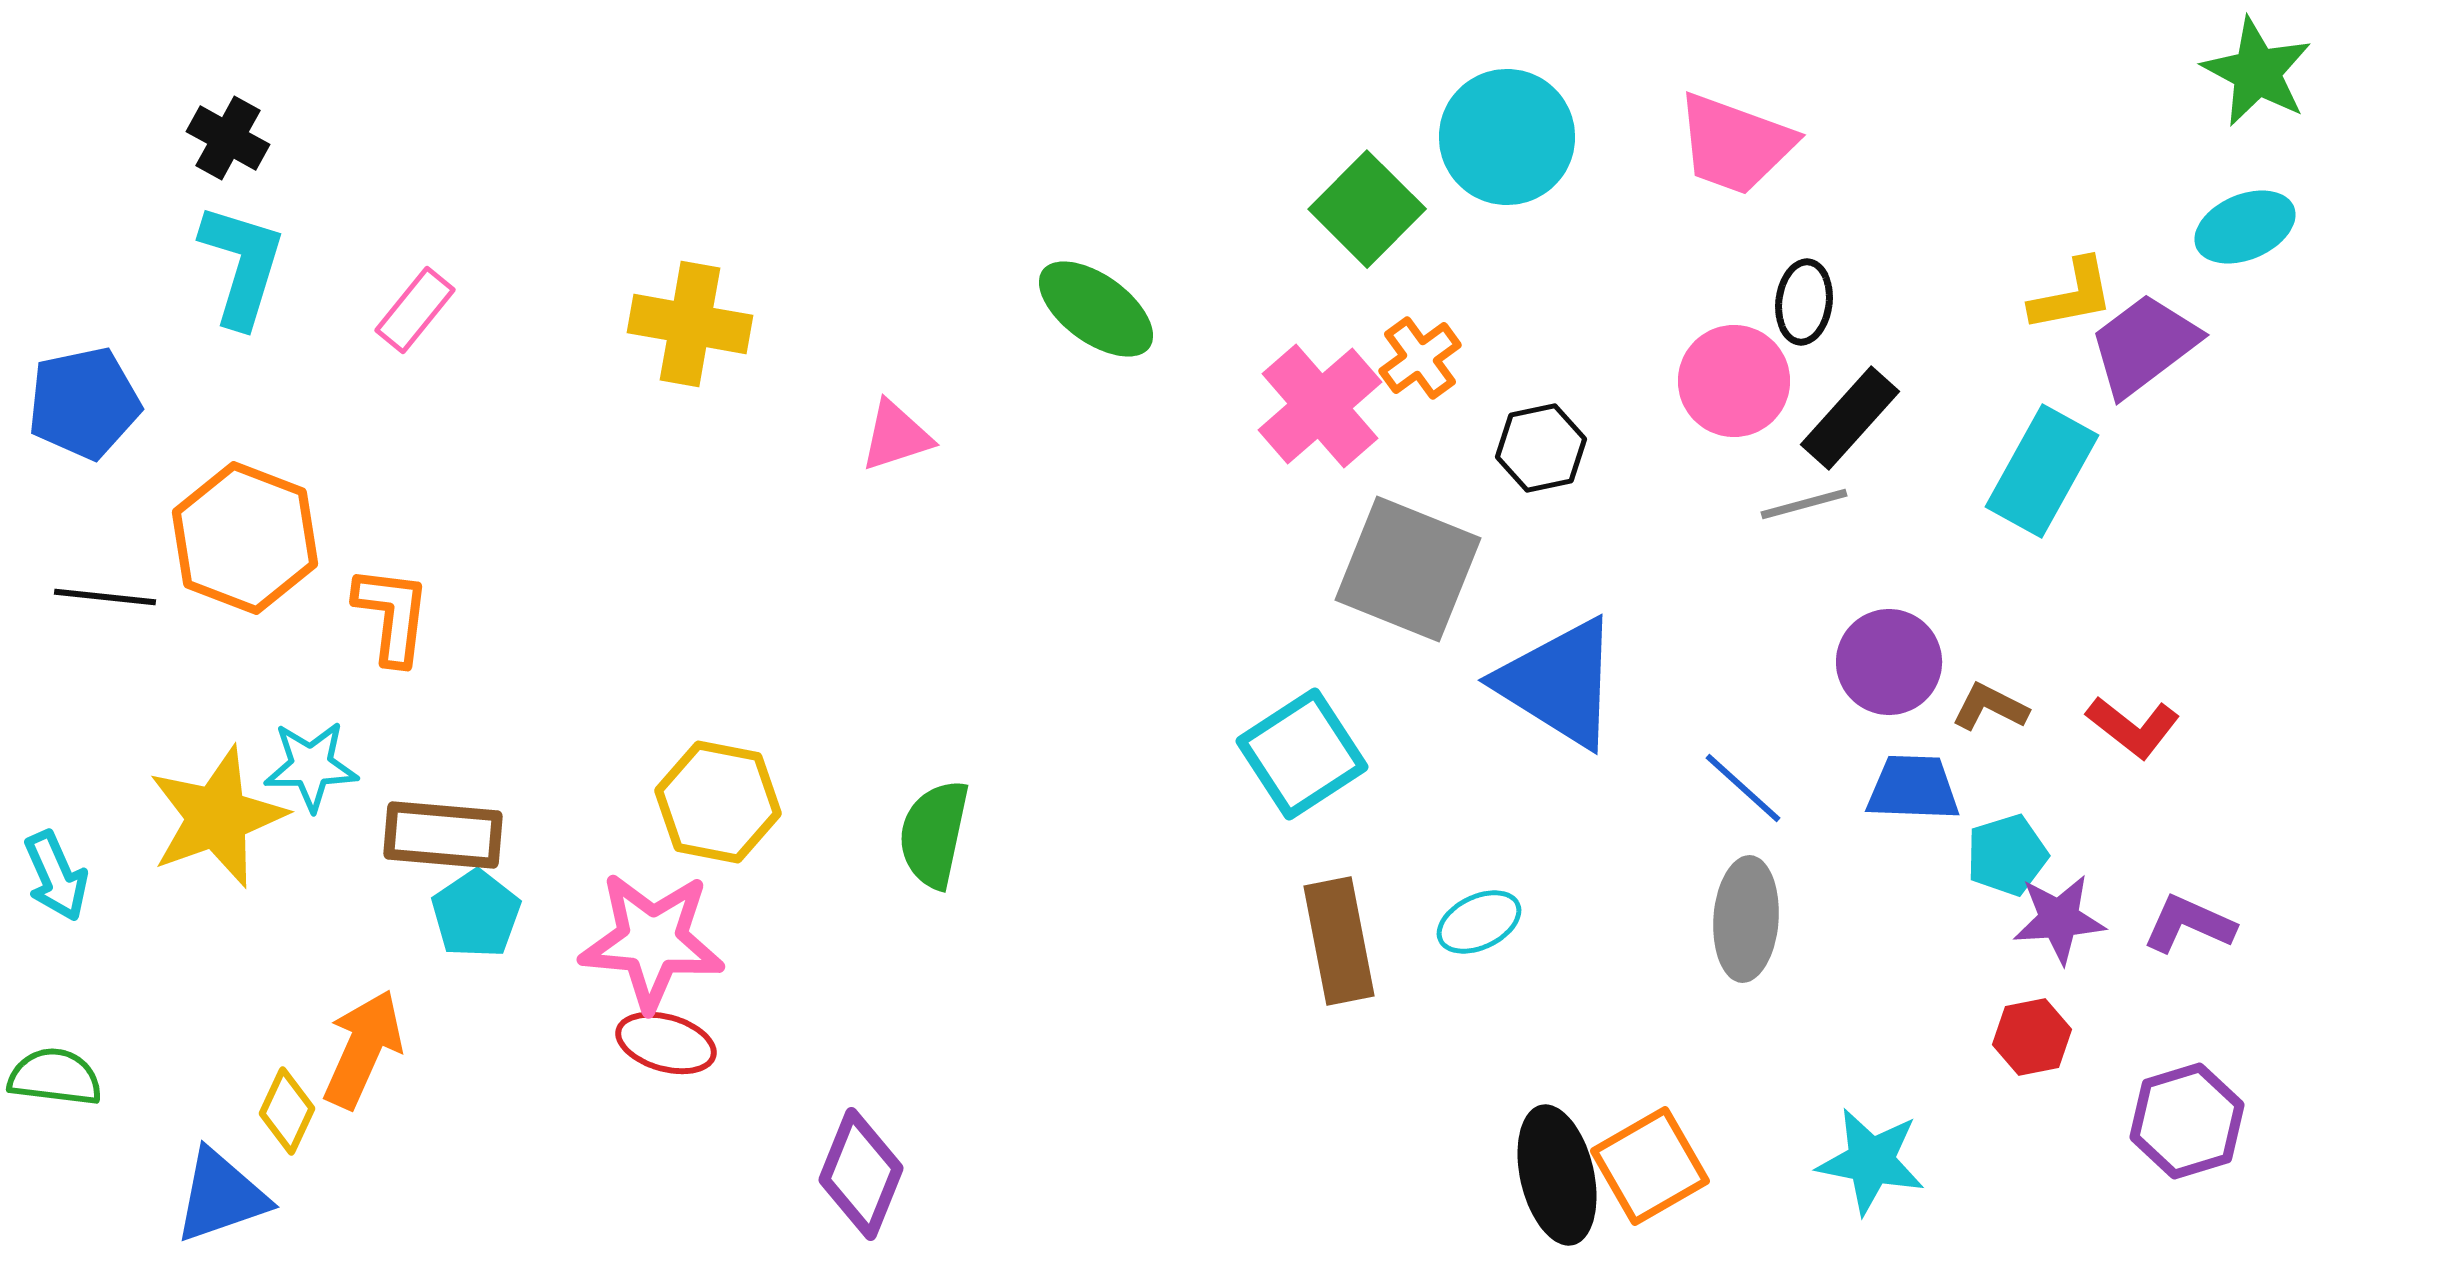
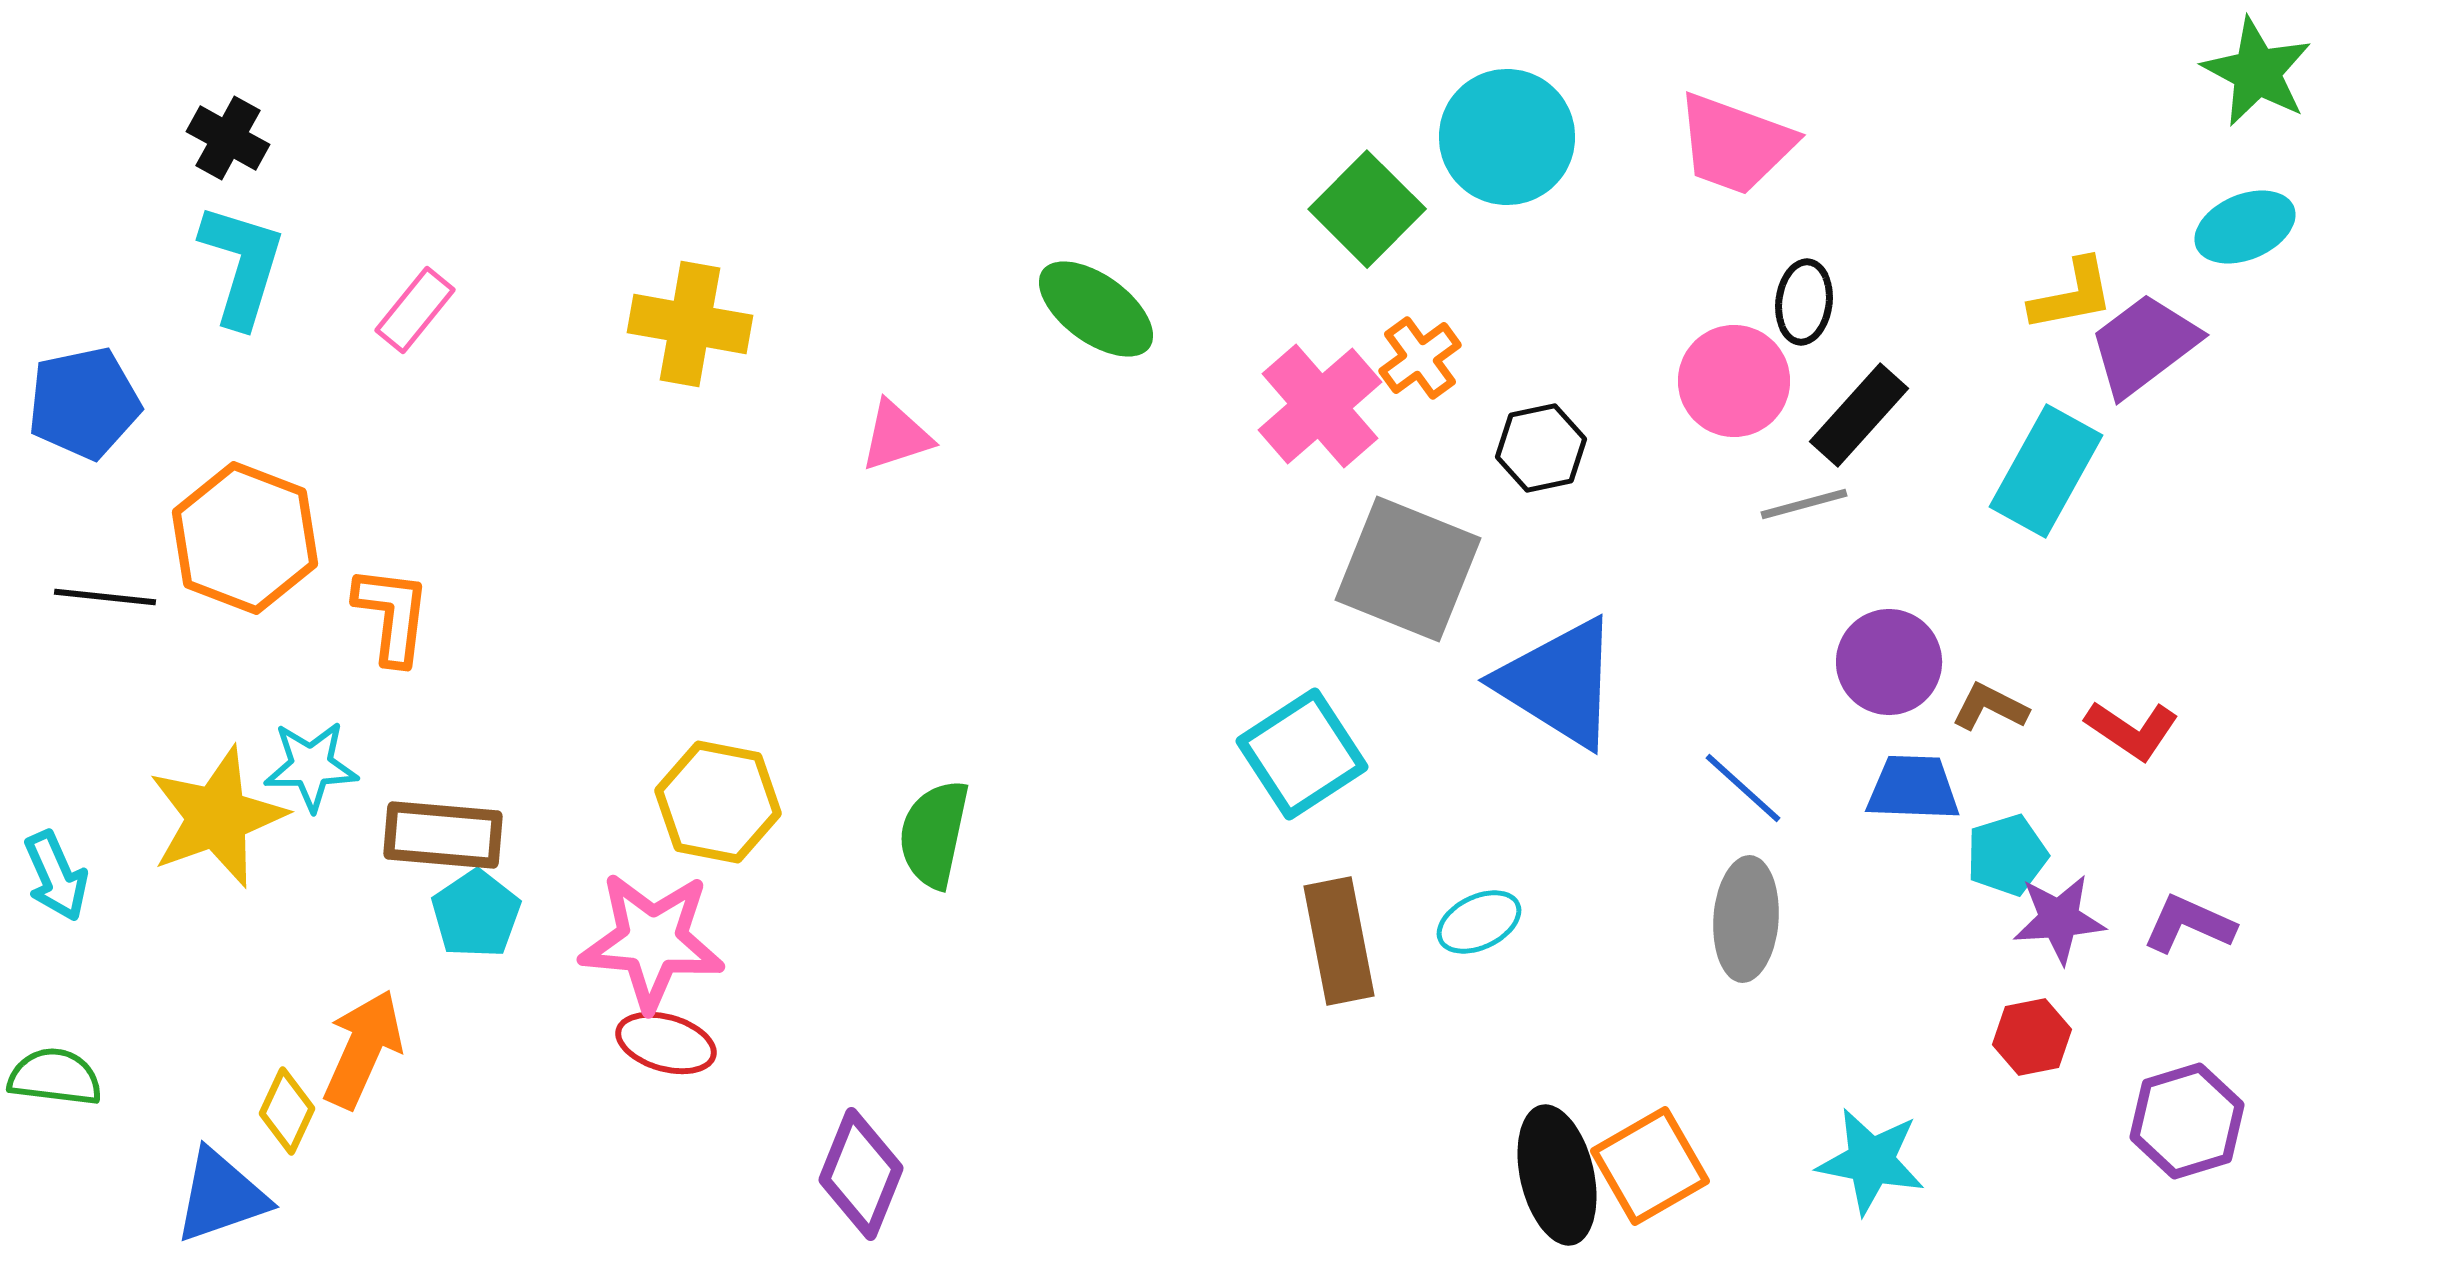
black rectangle at (1850, 418): moved 9 px right, 3 px up
cyan rectangle at (2042, 471): moved 4 px right
red L-shape at (2133, 727): moved 1 px left, 3 px down; rotated 4 degrees counterclockwise
